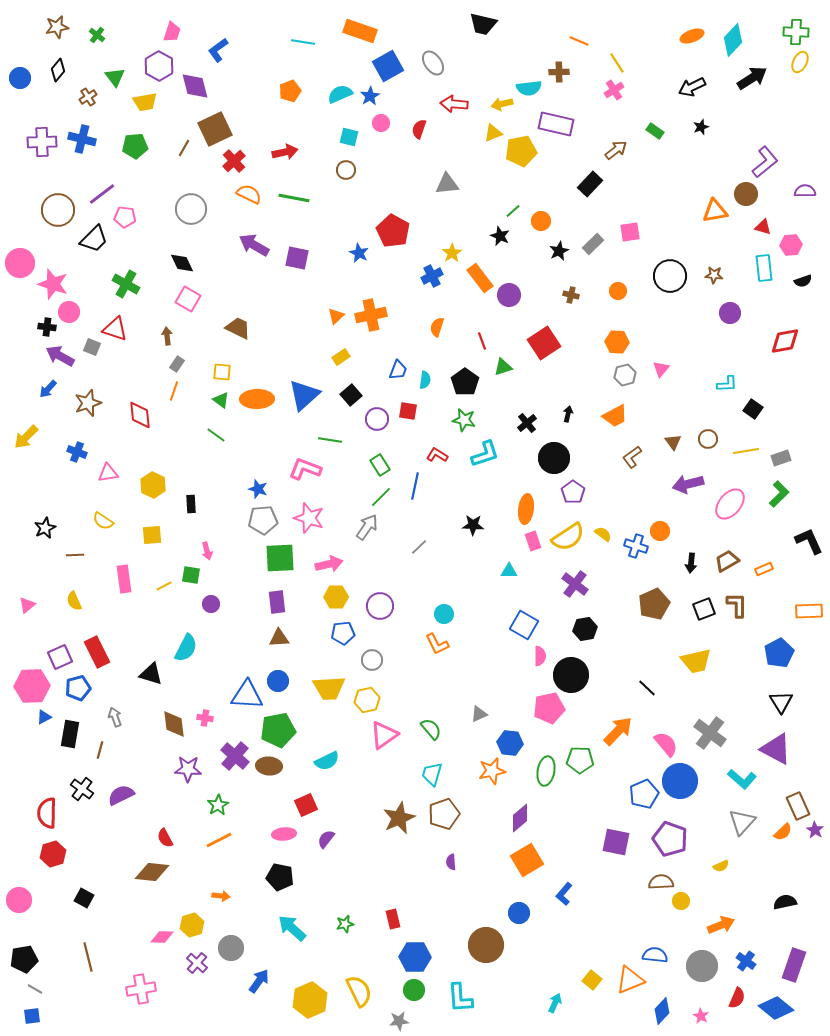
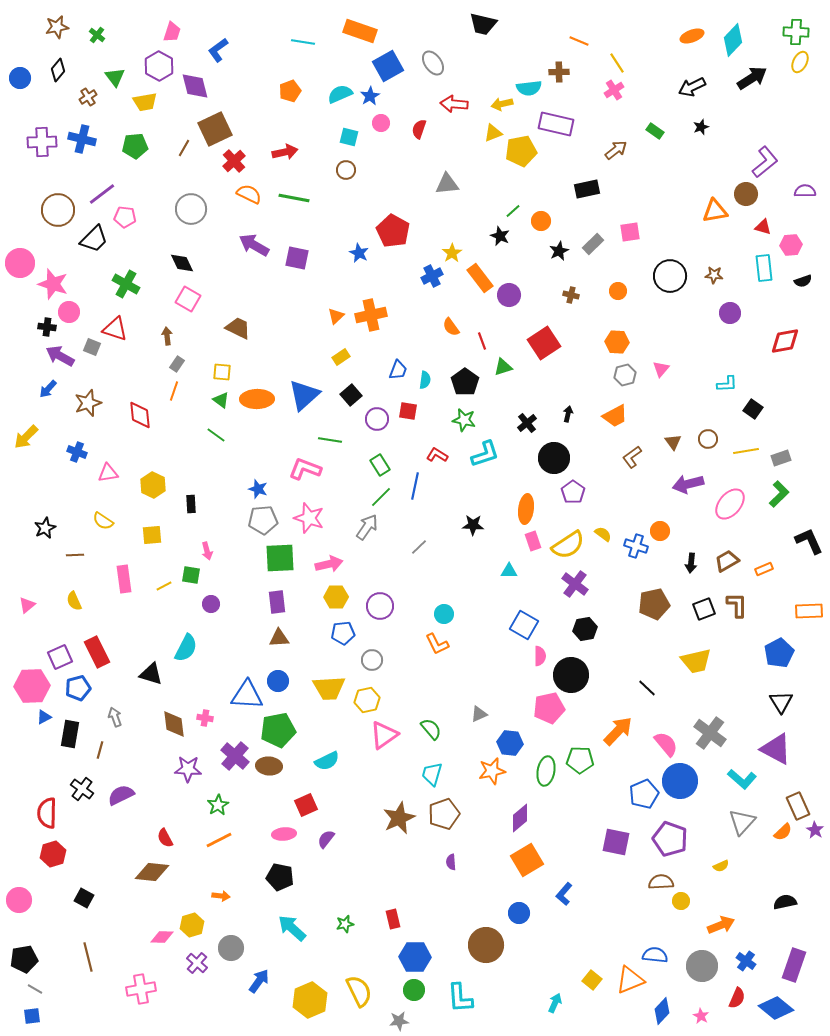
black rectangle at (590, 184): moved 3 px left, 5 px down; rotated 35 degrees clockwise
orange semicircle at (437, 327): moved 14 px right; rotated 54 degrees counterclockwise
yellow semicircle at (568, 537): moved 8 px down
brown pentagon at (654, 604): rotated 12 degrees clockwise
